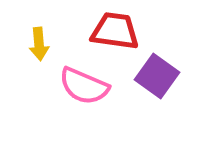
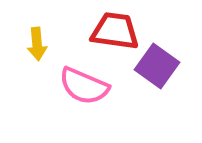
yellow arrow: moved 2 px left
purple square: moved 10 px up
